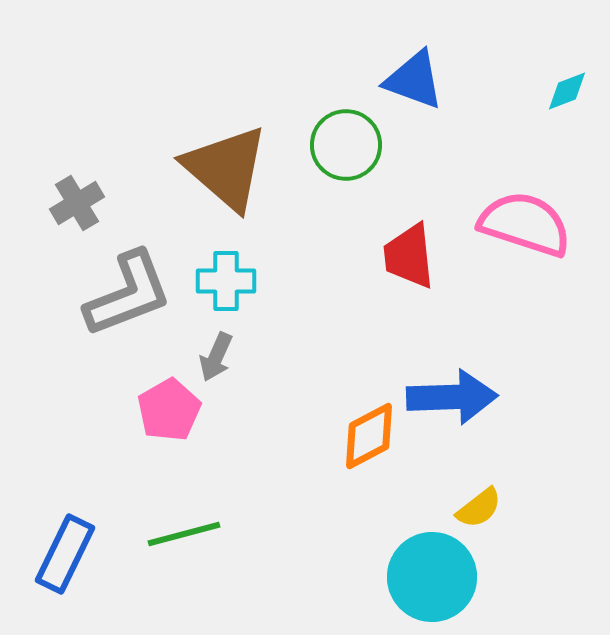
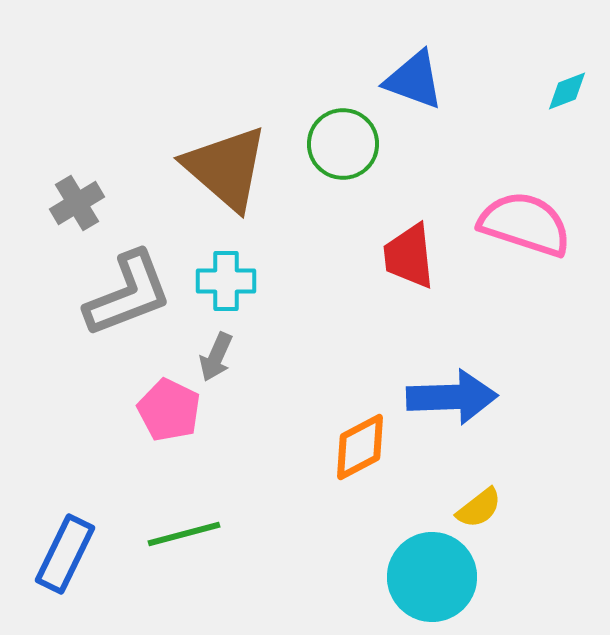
green circle: moved 3 px left, 1 px up
pink pentagon: rotated 16 degrees counterclockwise
orange diamond: moved 9 px left, 11 px down
